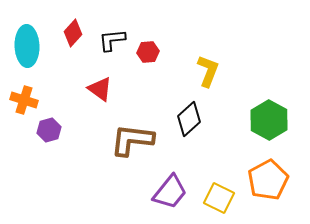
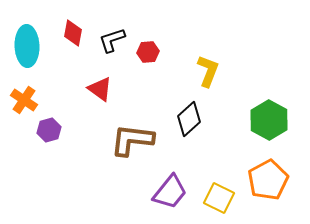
red diamond: rotated 32 degrees counterclockwise
black L-shape: rotated 12 degrees counterclockwise
orange cross: rotated 16 degrees clockwise
